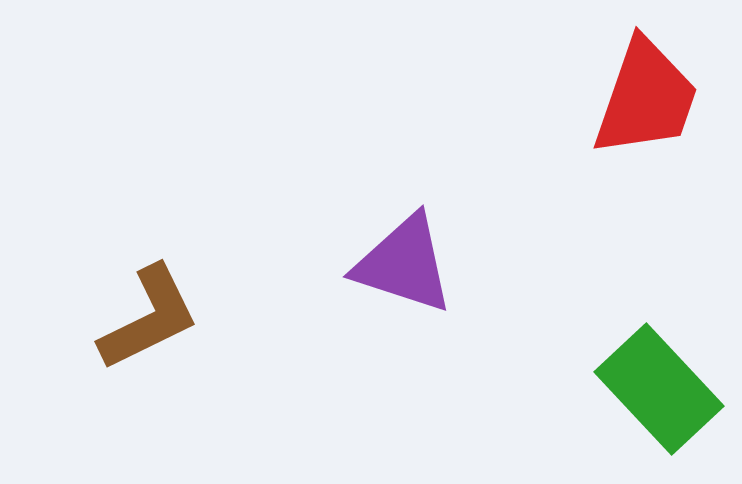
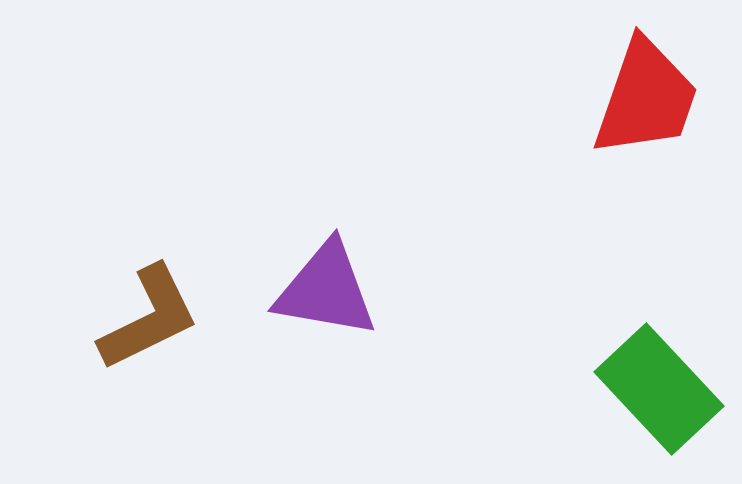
purple triangle: moved 78 px left, 26 px down; rotated 8 degrees counterclockwise
